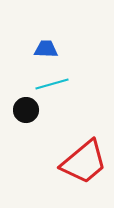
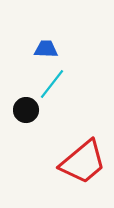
cyan line: rotated 36 degrees counterclockwise
red trapezoid: moved 1 px left
